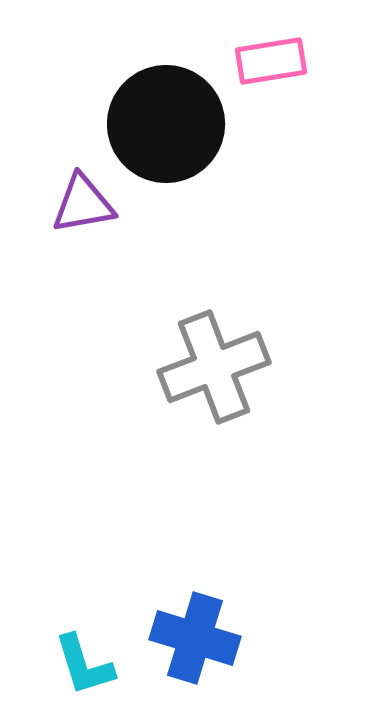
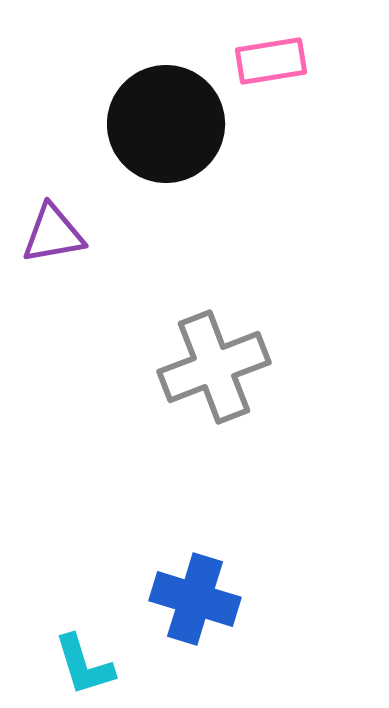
purple triangle: moved 30 px left, 30 px down
blue cross: moved 39 px up
